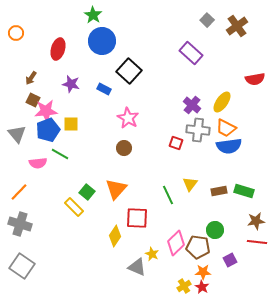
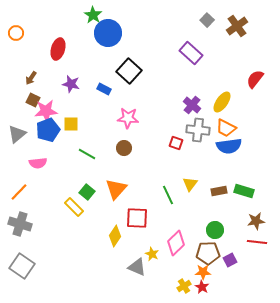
blue circle at (102, 41): moved 6 px right, 8 px up
red semicircle at (255, 79): rotated 138 degrees clockwise
pink star at (128, 118): rotated 25 degrees counterclockwise
gray triangle at (17, 134): rotated 30 degrees clockwise
green line at (60, 154): moved 27 px right
brown pentagon at (198, 247): moved 10 px right, 6 px down; rotated 10 degrees counterclockwise
